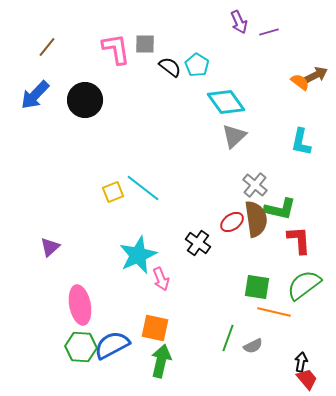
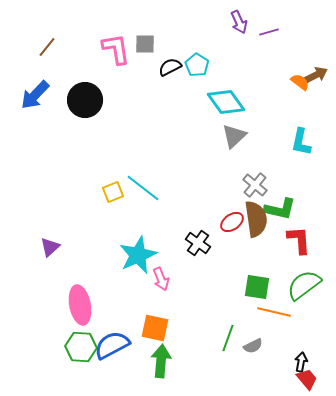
black semicircle: rotated 65 degrees counterclockwise
green arrow: rotated 8 degrees counterclockwise
